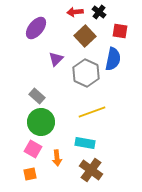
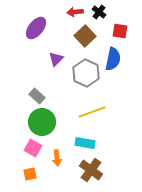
green circle: moved 1 px right
pink square: moved 1 px up
